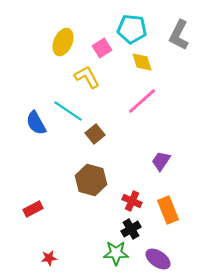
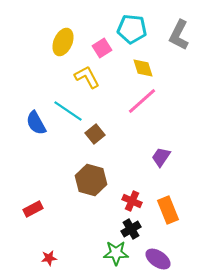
yellow diamond: moved 1 px right, 6 px down
purple trapezoid: moved 4 px up
